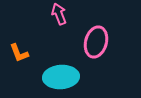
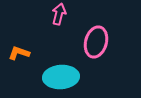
pink arrow: rotated 35 degrees clockwise
orange L-shape: rotated 130 degrees clockwise
